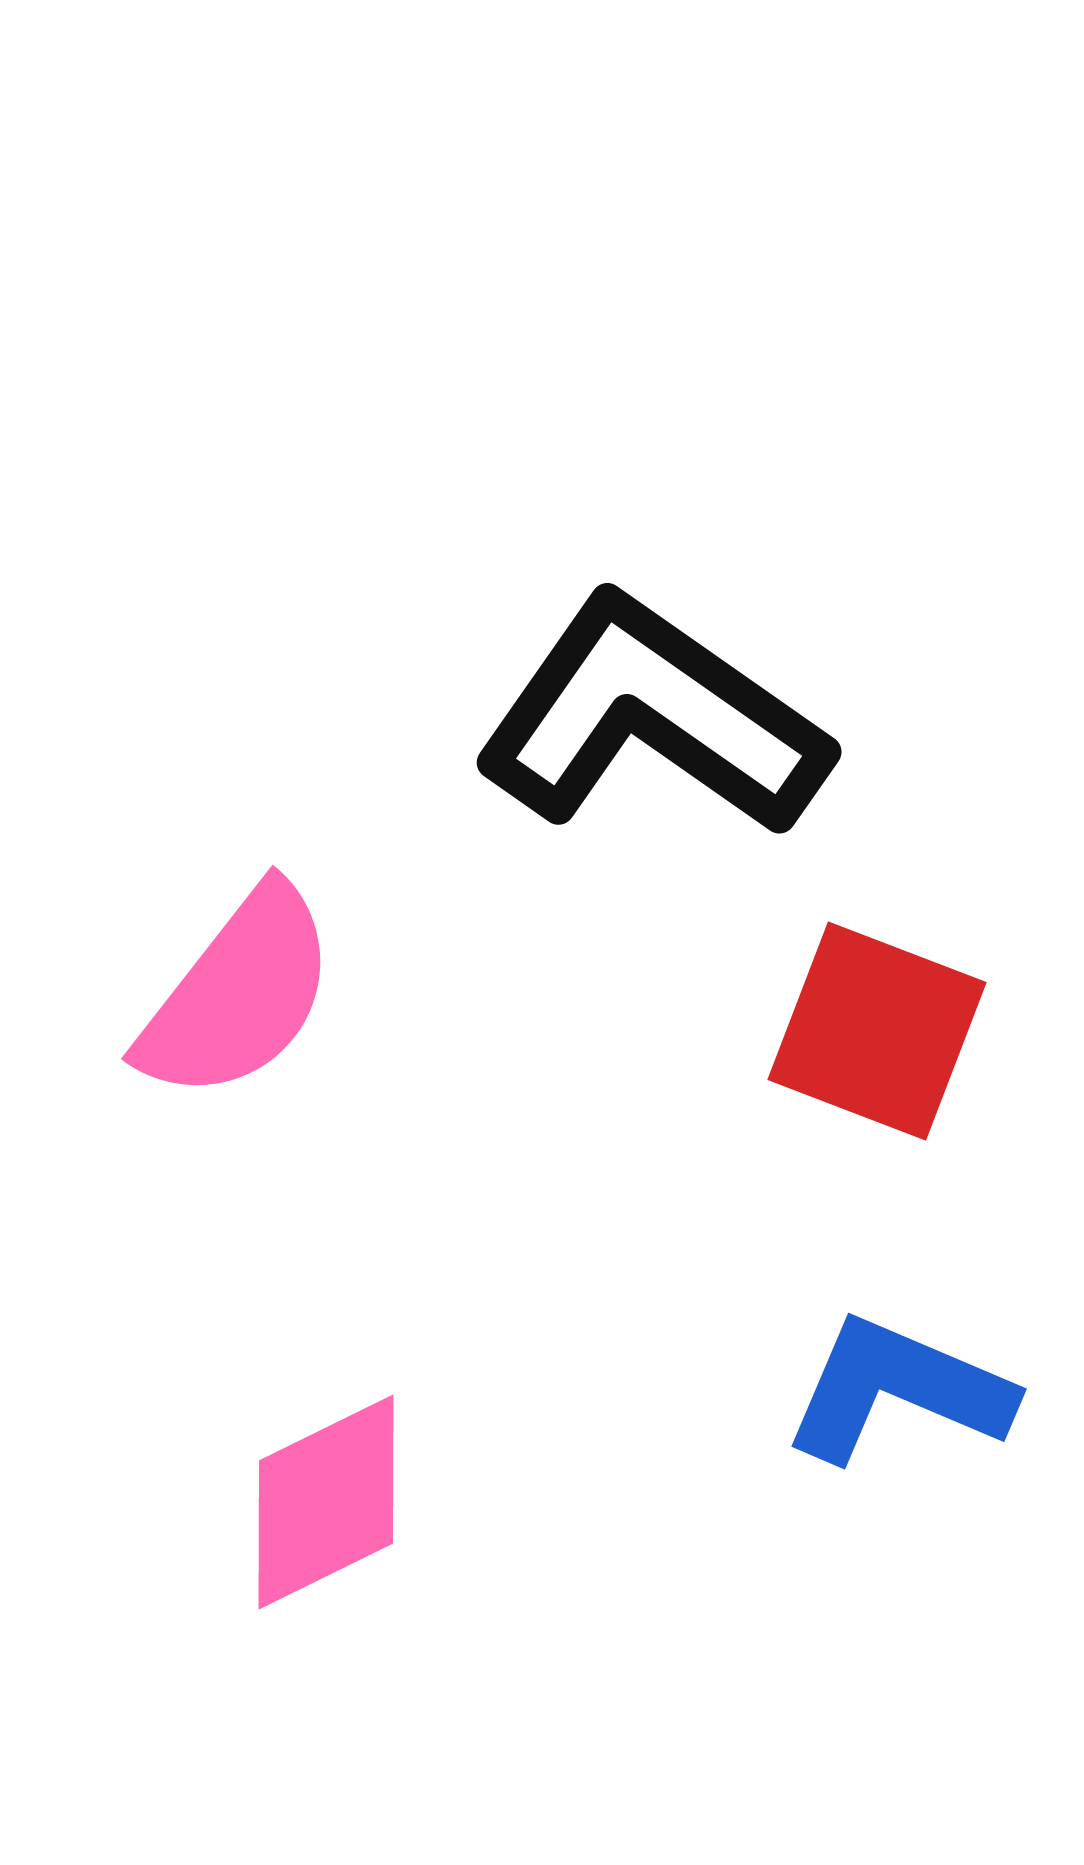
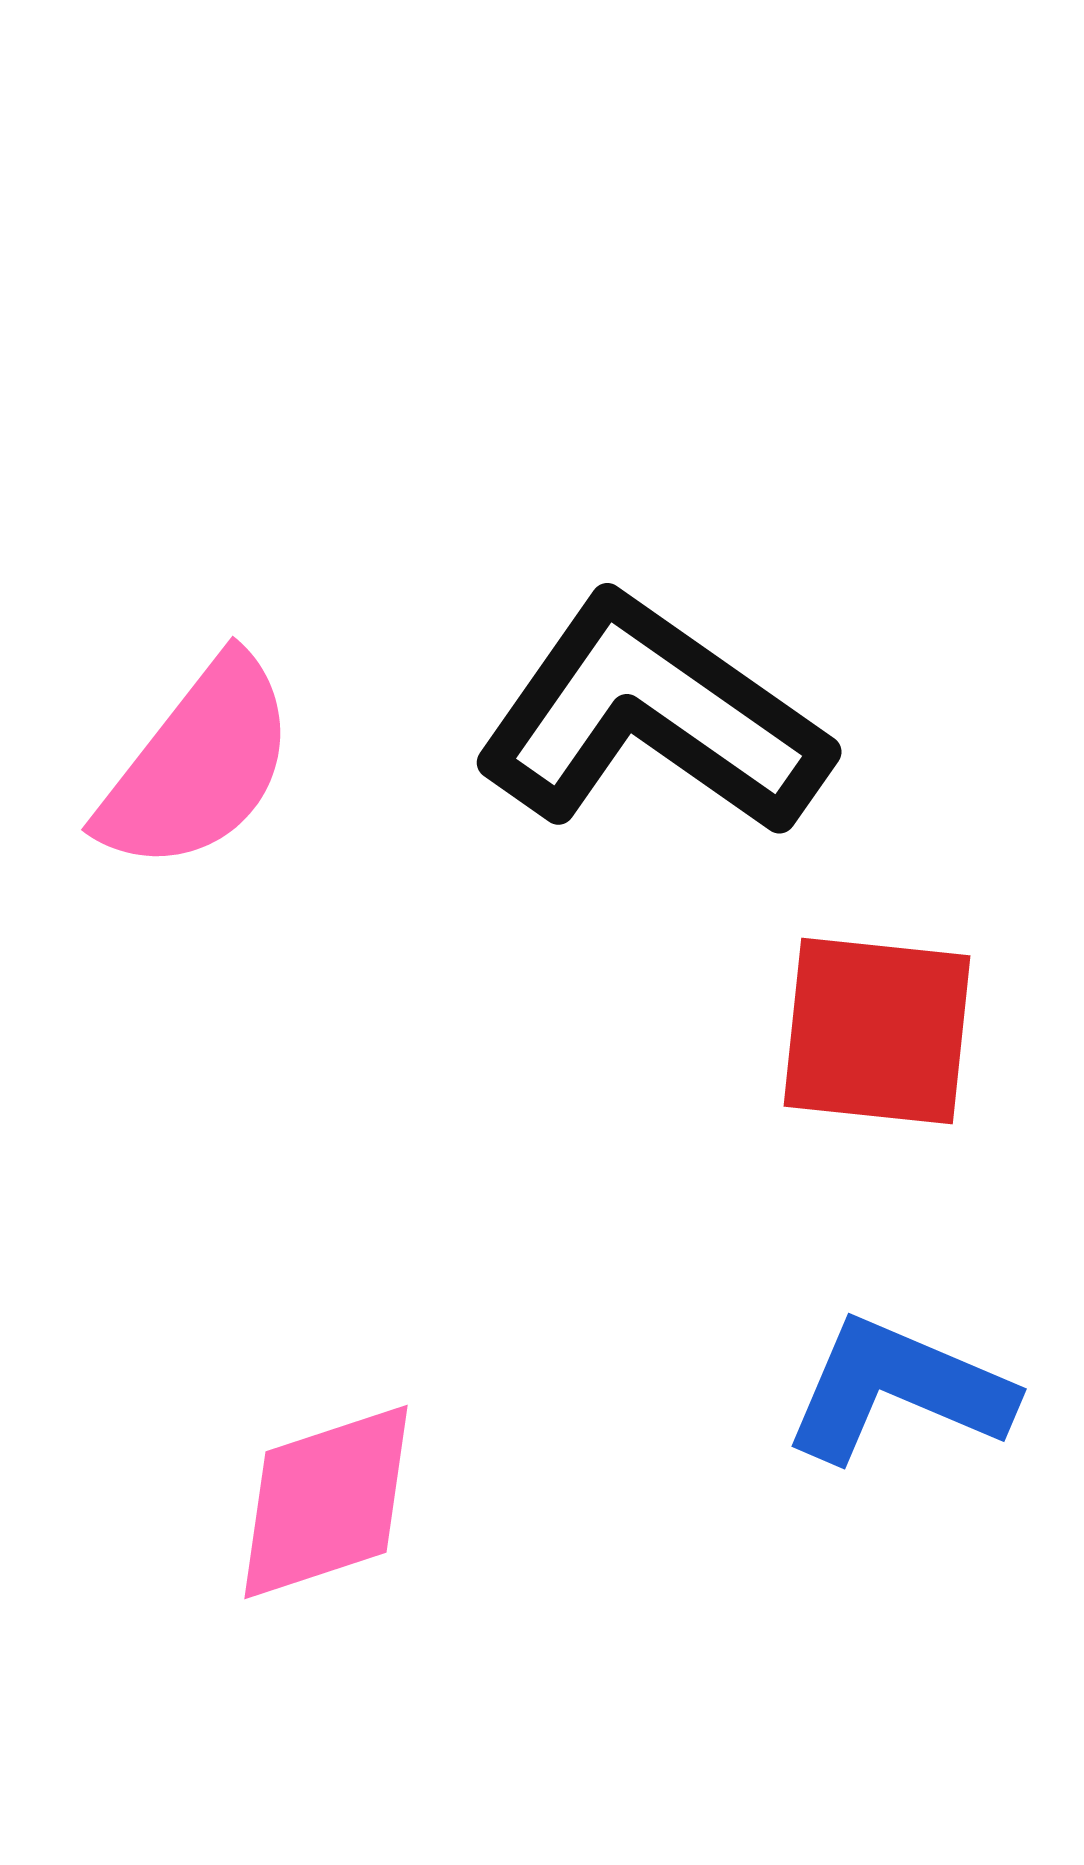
pink semicircle: moved 40 px left, 229 px up
red square: rotated 15 degrees counterclockwise
pink diamond: rotated 8 degrees clockwise
